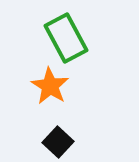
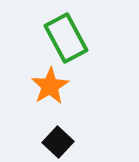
orange star: rotated 9 degrees clockwise
